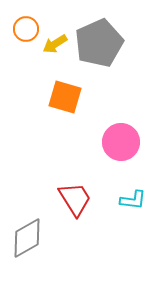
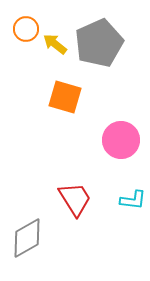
yellow arrow: rotated 70 degrees clockwise
pink circle: moved 2 px up
